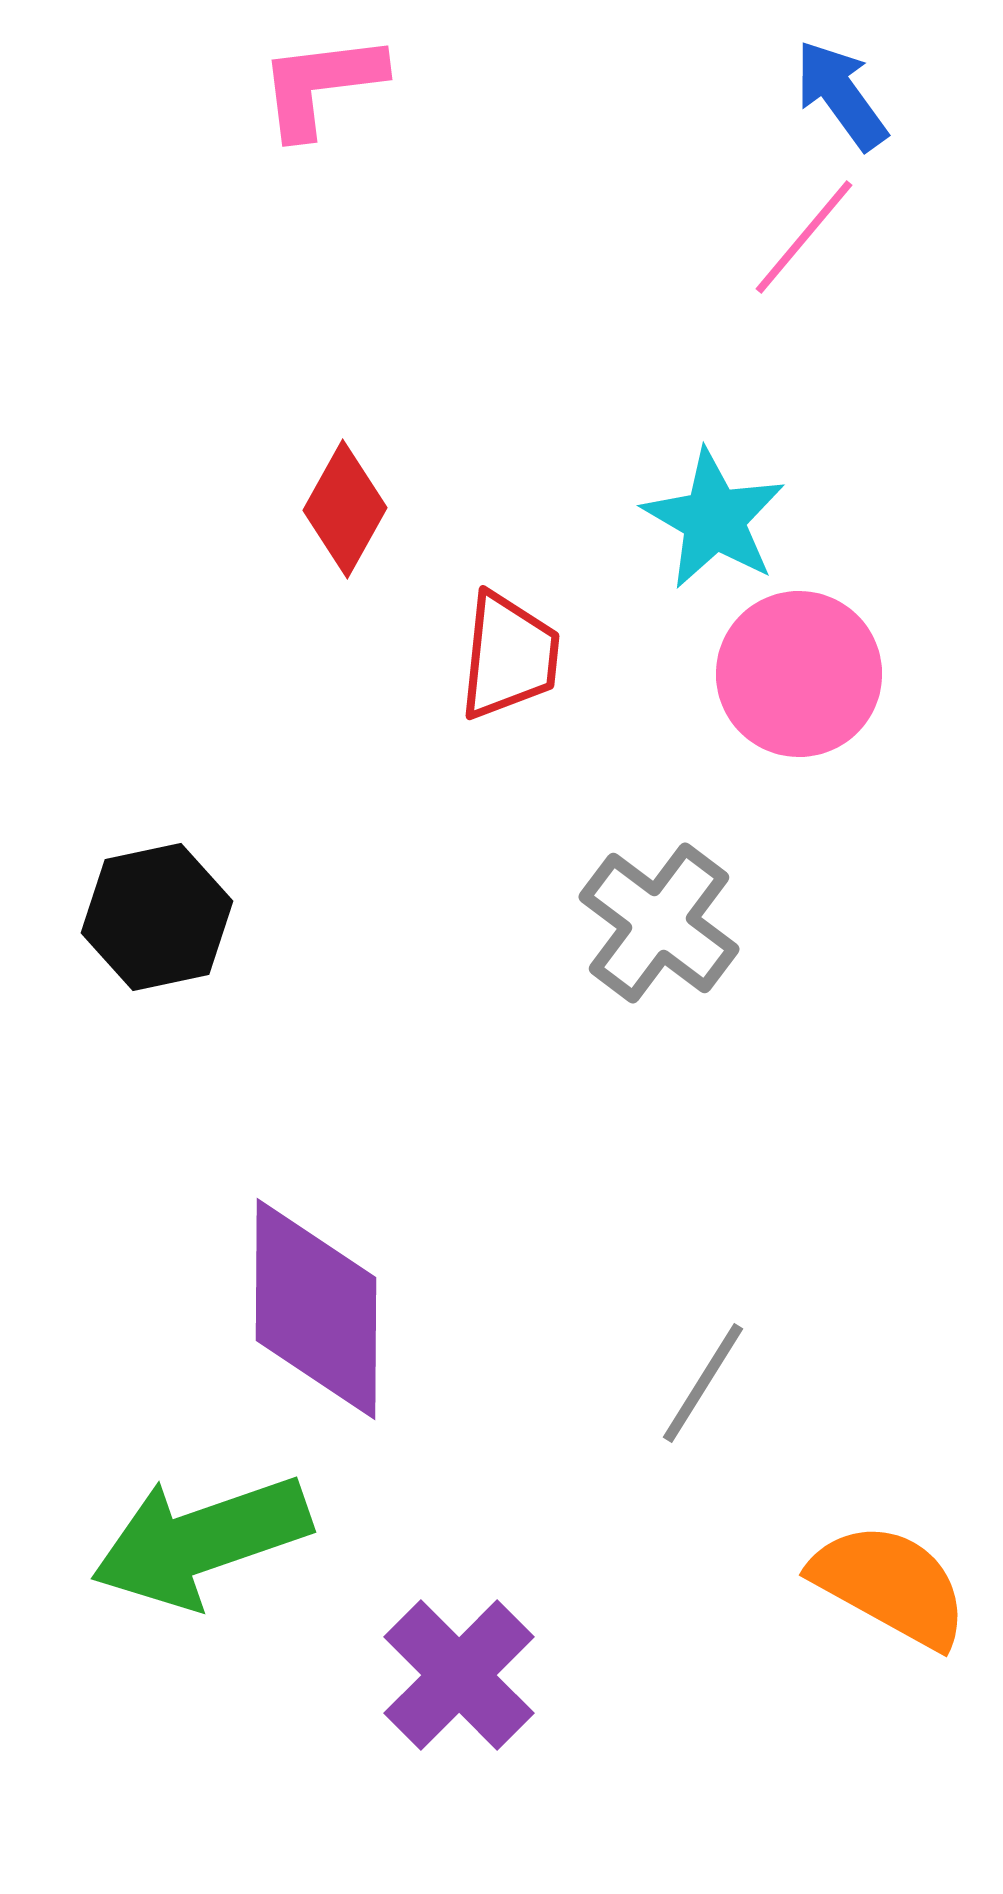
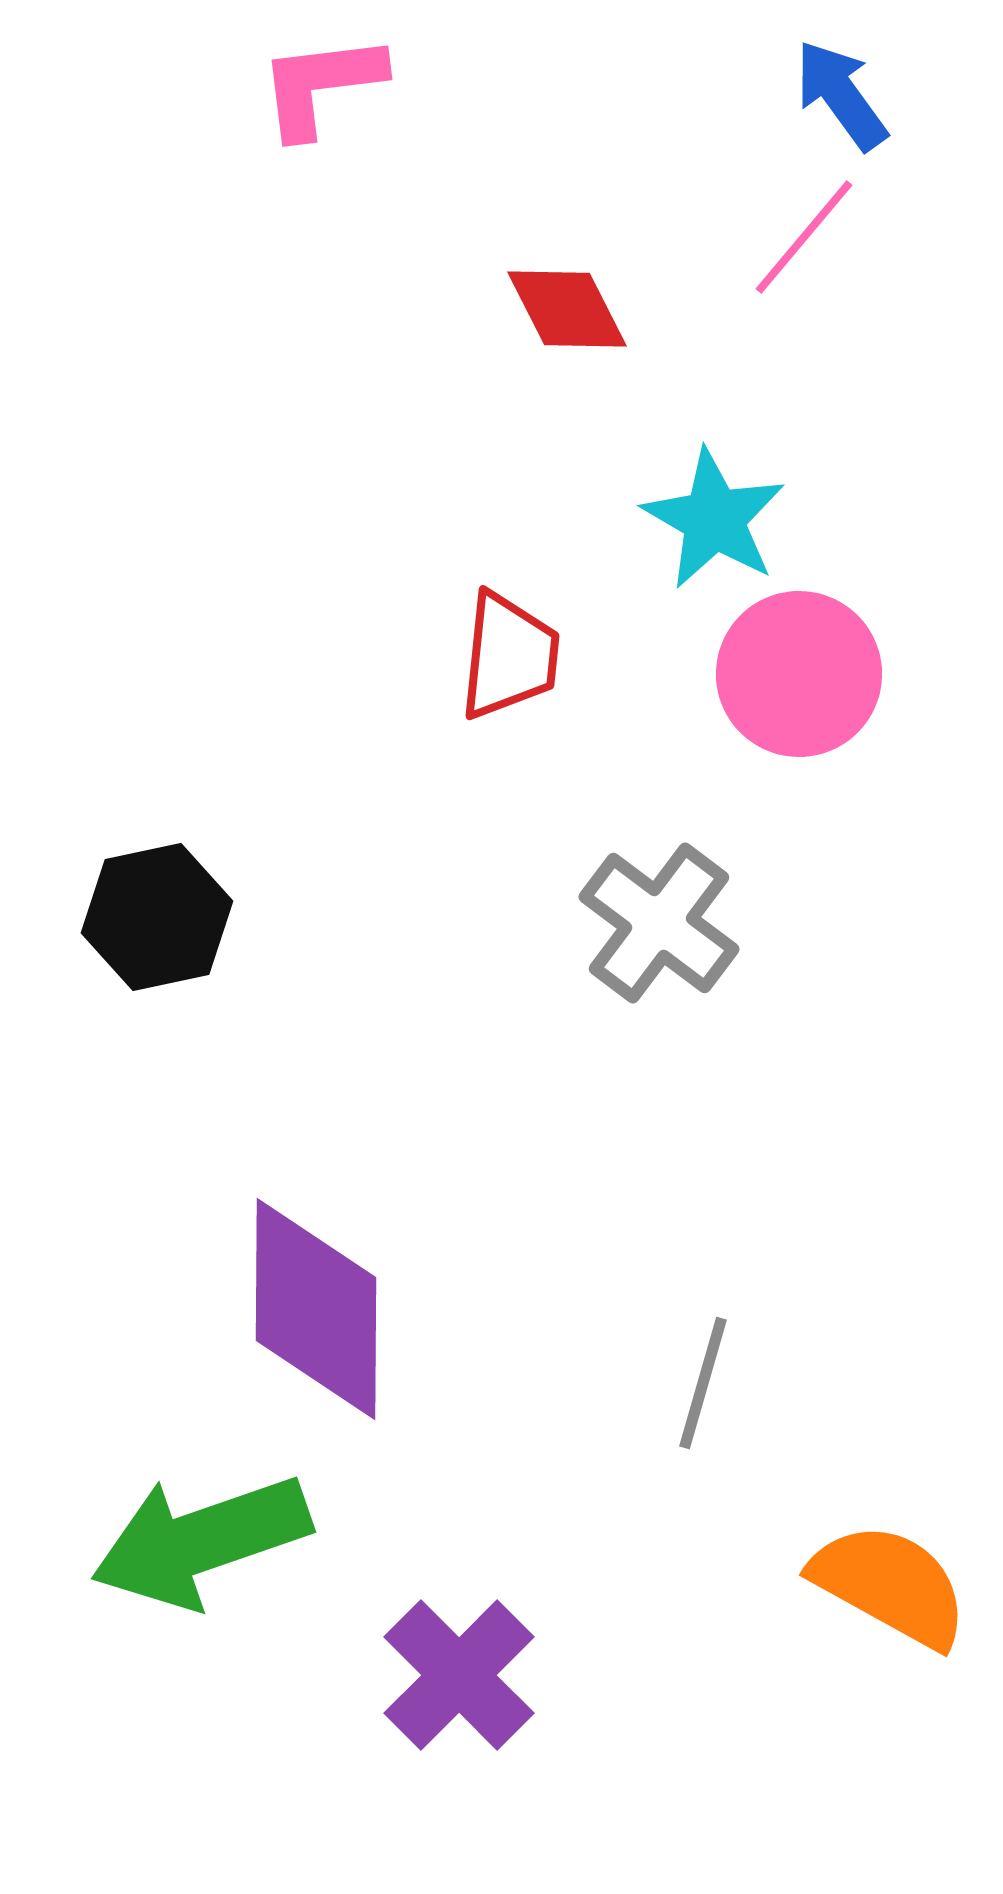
red diamond: moved 222 px right, 200 px up; rotated 56 degrees counterclockwise
gray line: rotated 16 degrees counterclockwise
